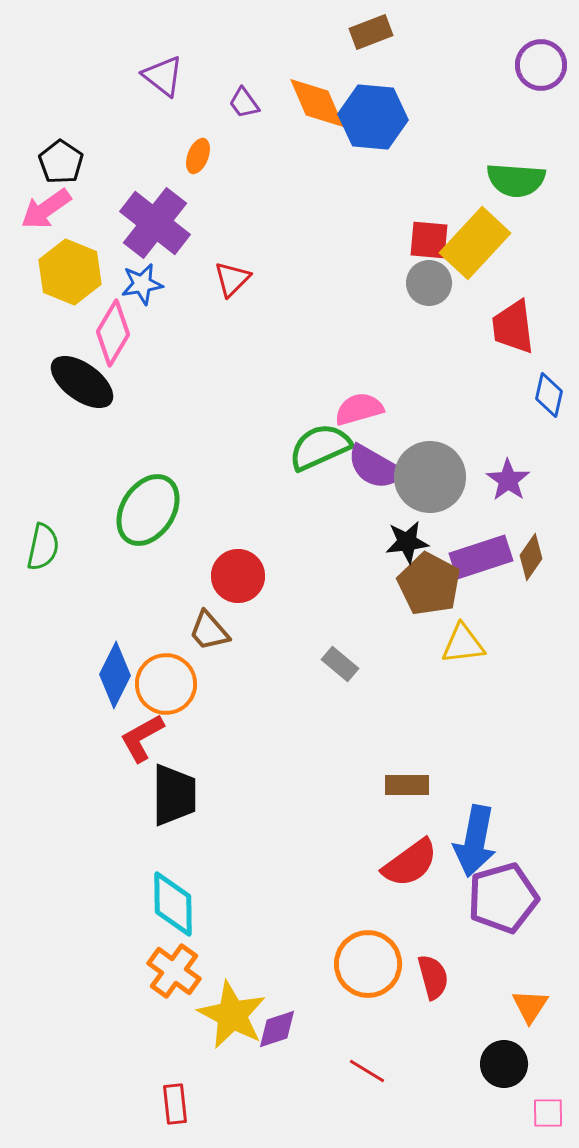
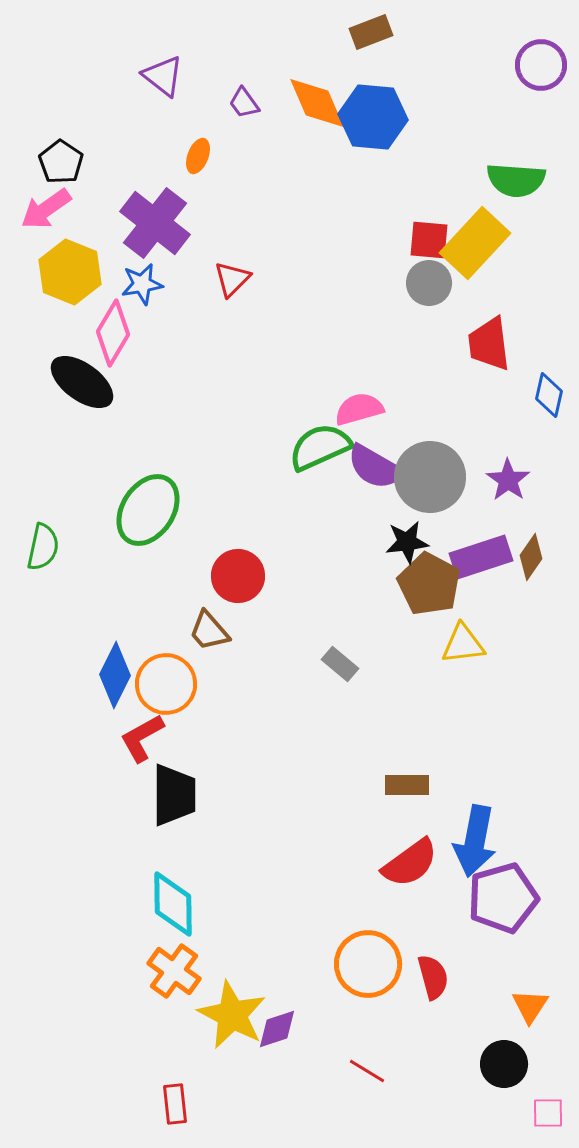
red trapezoid at (513, 327): moved 24 px left, 17 px down
